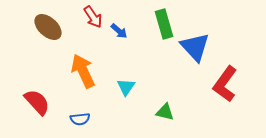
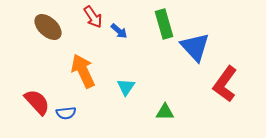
green triangle: rotated 12 degrees counterclockwise
blue semicircle: moved 14 px left, 6 px up
